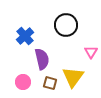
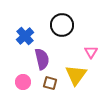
black circle: moved 4 px left
yellow triangle: moved 3 px right, 2 px up
